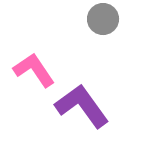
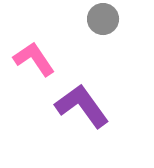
pink L-shape: moved 11 px up
